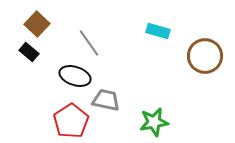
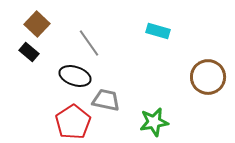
brown circle: moved 3 px right, 21 px down
red pentagon: moved 2 px right, 1 px down
